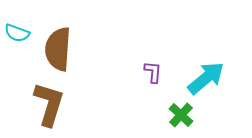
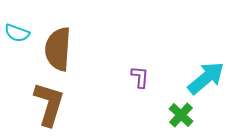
purple L-shape: moved 13 px left, 5 px down
